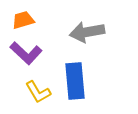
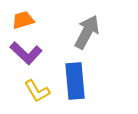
gray arrow: rotated 128 degrees clockwise
yellow L-shape: moved 1 px left, 1 px up
